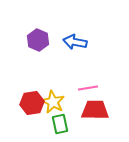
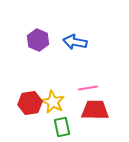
red hexagon: moved 2 px left
green rectangle: moved 2 px right, 3 px down
